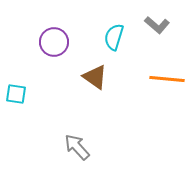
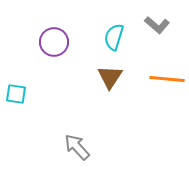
brown triangle: moved 15 px right; rotated 28 degrees clockwise
